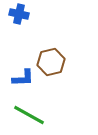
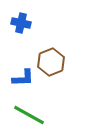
blue cross: moved 2 px right, 9 px down
brown hexagon: rotated 8 degrees counterclockwise
